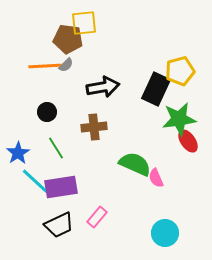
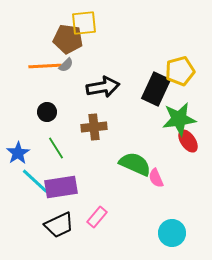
cyan circle: moved 7 px right
